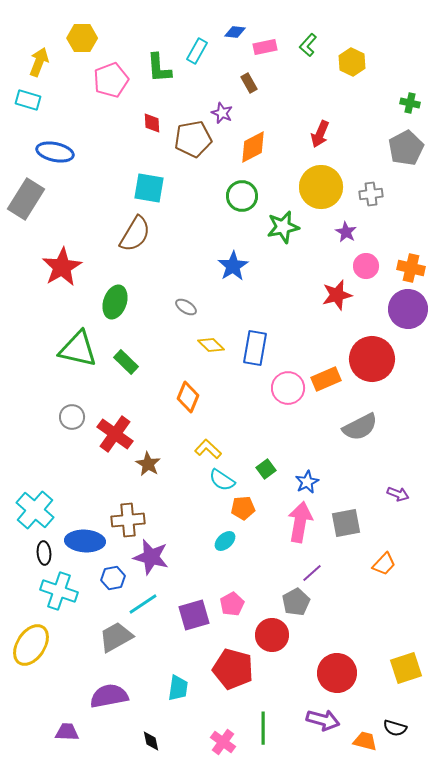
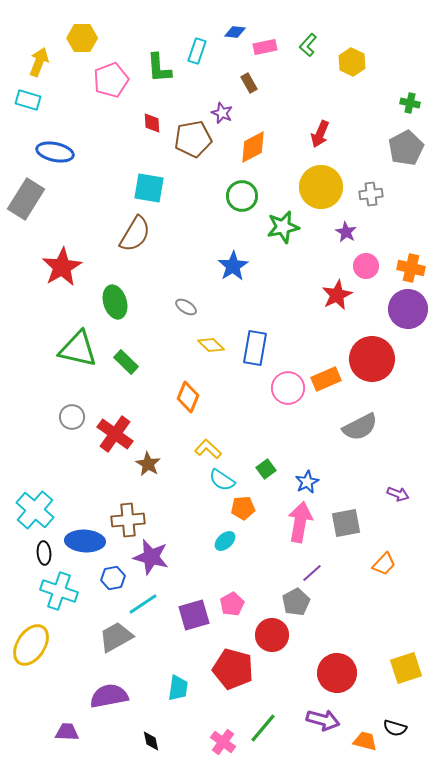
cyan rectangle at (197, 51): rotated 10 degrees counterclockwise
red star at (337, 295): rotated 12 degrees counterclockwise
green ellipse at (115, 302): rotated 36 degrees counterclockwise
green line at (263, 728): rotated 40 degrees clockwise
